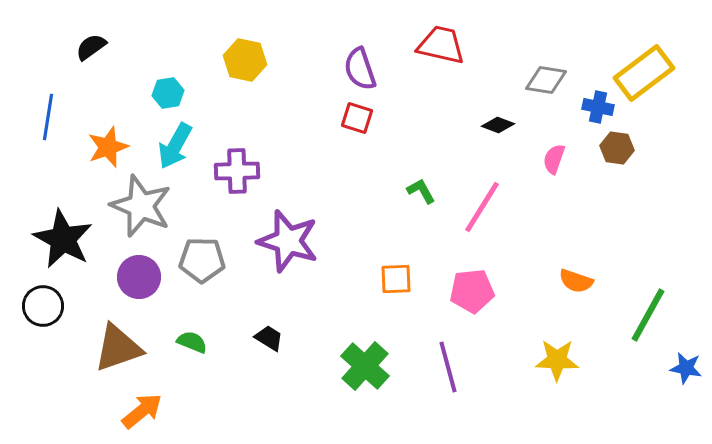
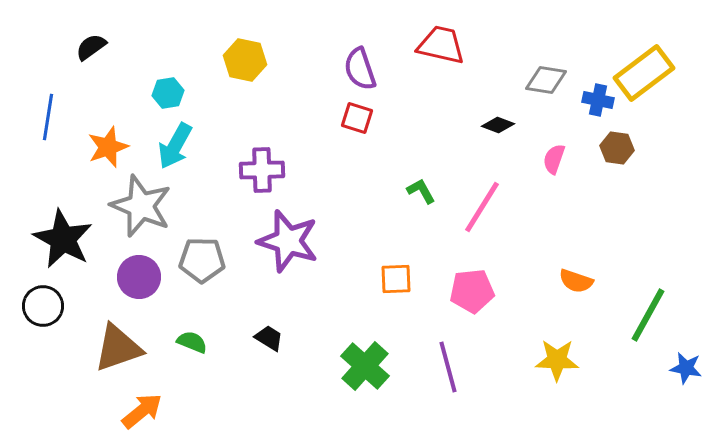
blue cross: moved 7 px up
purple cross: moved 25 px right, 1 px up
